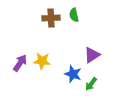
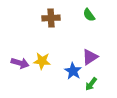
green semicircle: moved 15 px right; rotated 24 degrees counterclockwise
purple triangle: moved 2 px left, 2 px down
purple arrow: rotated 72 degrees clockwise
blue star: moved 3 px up; rotated 12 degrees clockwise
